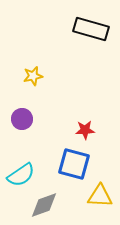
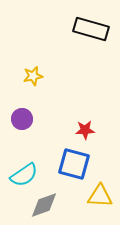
cyan semicircle: moved 3 px right
